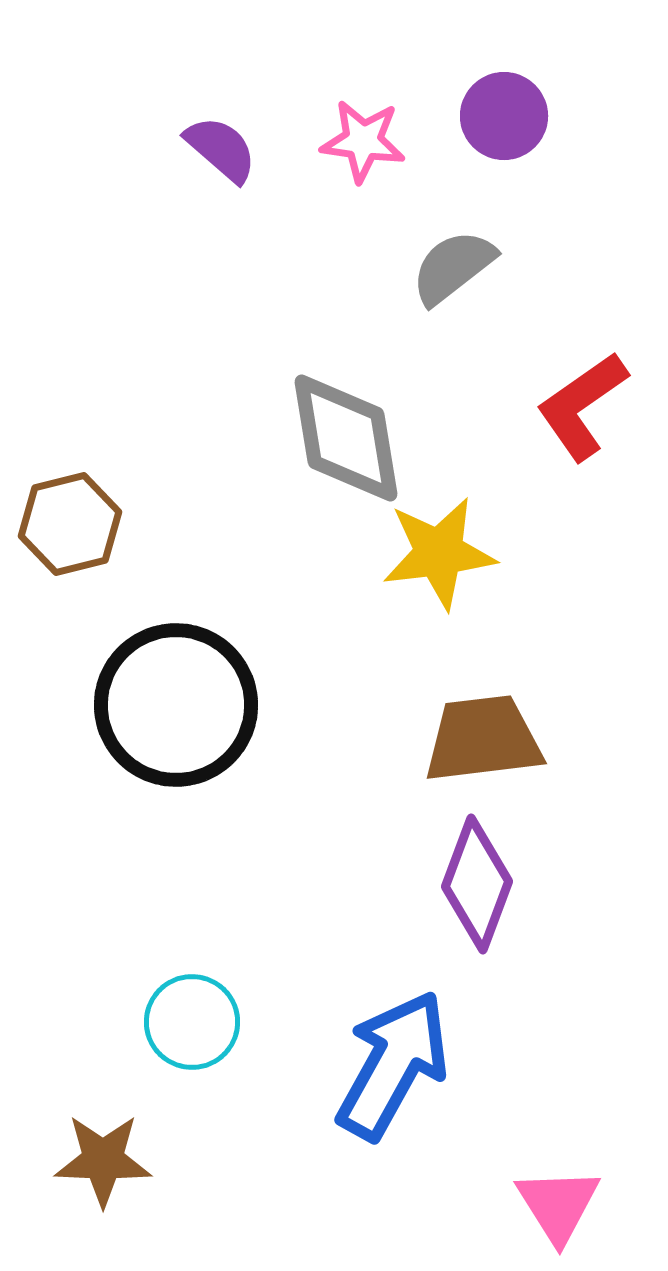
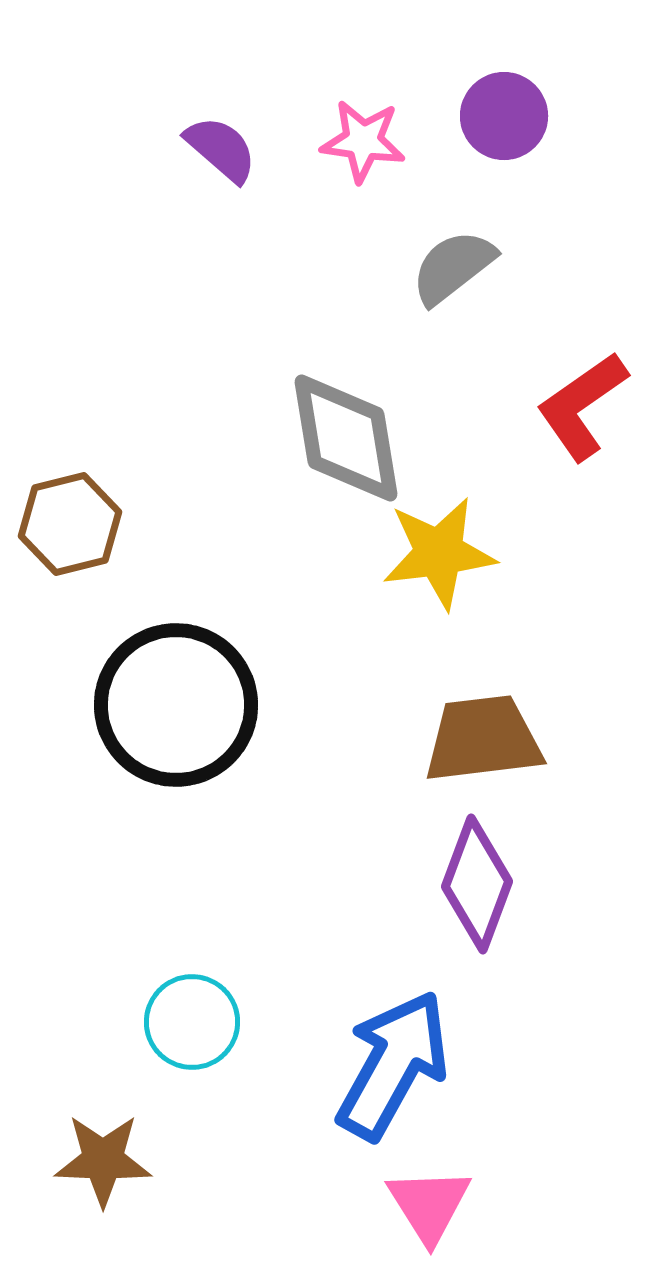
pink triangle: moved 129 px left
